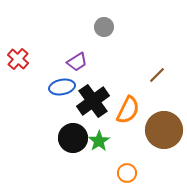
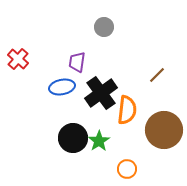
purple trapezoid: rotated 130 degrees clockwise
black cross: moved 8 px right, 8 px up
orange semicircle: moved 1 px left; rotated 20 degrees counterclockwise
orange circle: moved 4 px up
